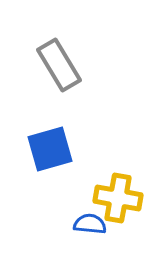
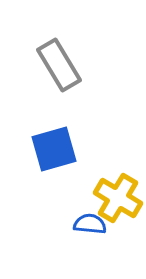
blue square: moved 4 px right
yellow cross: rotated 21 degrees clockwise
